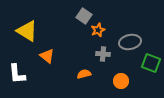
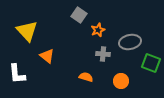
gray square: moved 5 px left, 1 px up
yellow triangle: rotated 15 degrees clockwise
orange semicircle: moved 2 px right, 3 px down; rotated 32 degrees clockwise
